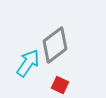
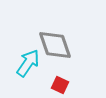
gray diamond: rotated 72 degrees counterclockwise
